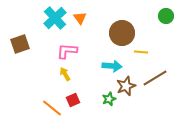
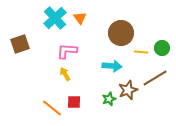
green circle: moved 4 px left, 32 px down
brown circle: moved 1 px left
brown star: moved 2 px right, 4 px down
red square: moved 1 px right, 2 px down; rotated 24 degrees clockwise
